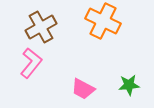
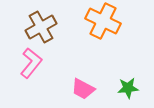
green star: moved 1 px left, 3 px down
